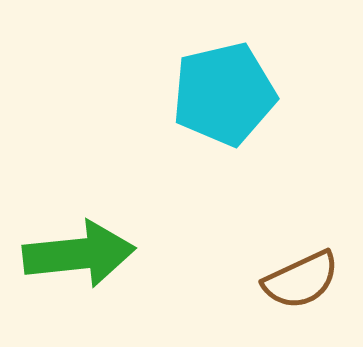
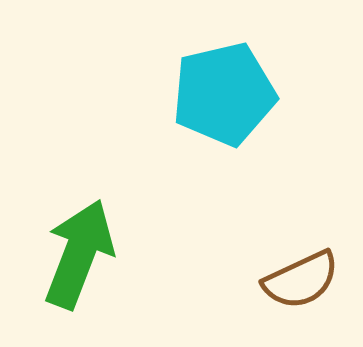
green arrow: rotated 63 degrees counterclockwise
